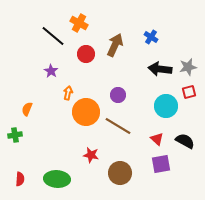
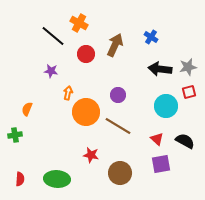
purple star: rotated 24 degrees counterclockwise
